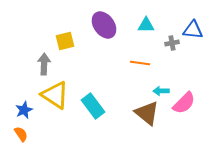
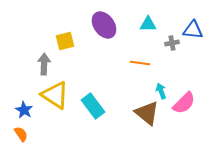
cyan triangle: moved 2 px right, 1 px up
cyan arrow: rotated 70 degrees clockwise
blue star: rotated 18 degrees counterclockwise
